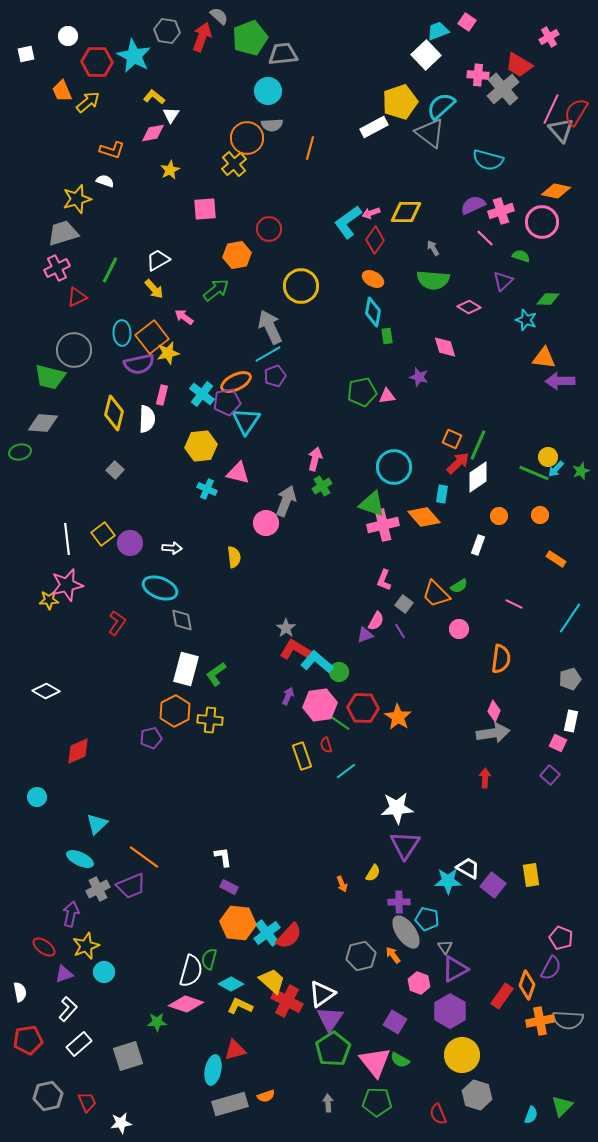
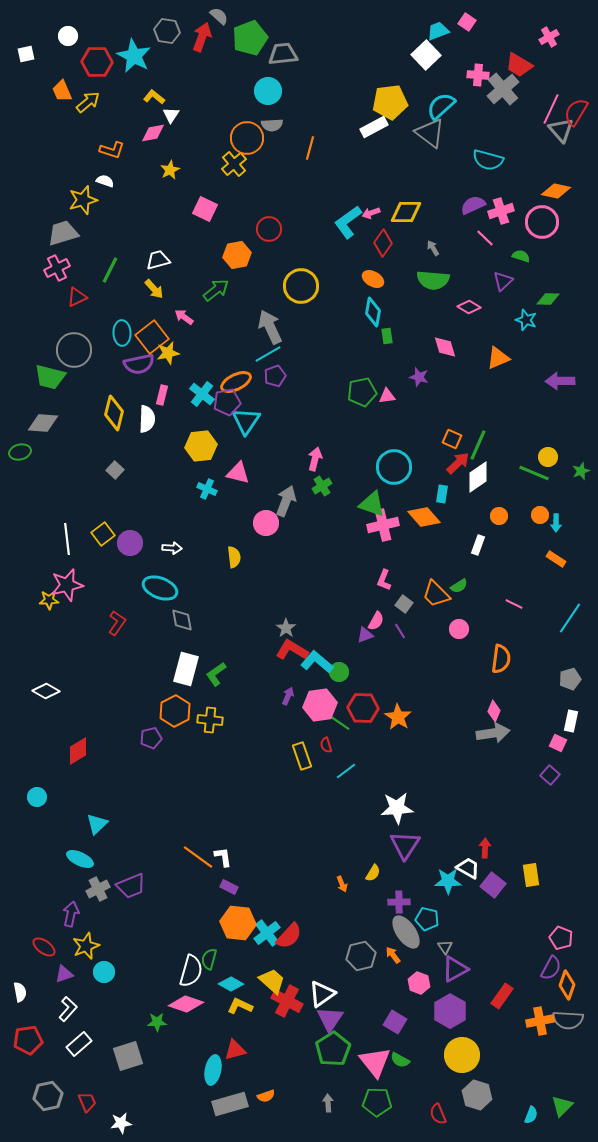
yellow pentagon at (400, 102): moved 10 px left; rotated 12 degrees clockwise
yellow star at (77, 199): moved 6 px right, 1 px down
pink square at (205, 209): rotated 30 degrees clockwise
red diamond at (375, 240): moved 8 px right, 3 px down
white trapezoid at (158, 260): rotated 15 degrees clockwise
orange triangle at (544, 358): moved 46 px left; rotated 30 degrees counterclockwise
cyan arrow at (556, 469): moved 54 px down; rotated 42 degrees counterclockwise
red L-shape at (296, 650): moved 4 px left
red diamond at (78, 751): rotated 8 degrees counterclockwise
red arrow at (485, 778): moved 70 px down
orange line at (144, 857): moved 54 px right
orange diamond at (527, 985): moved 40 px right
